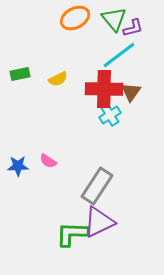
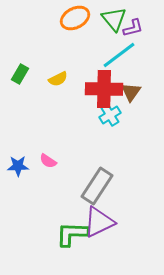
green rectangle: rotated 48 degrees counterclockwise
